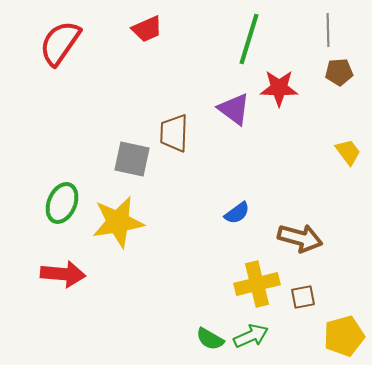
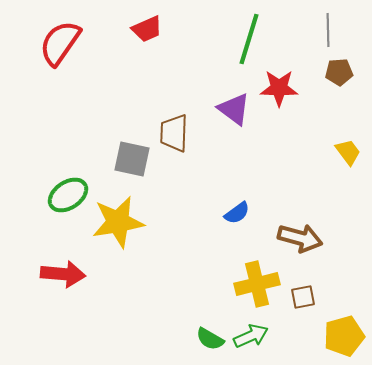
green ellipse: moved 6 px right, 8 px up; rotated 33 degrees clockwise
